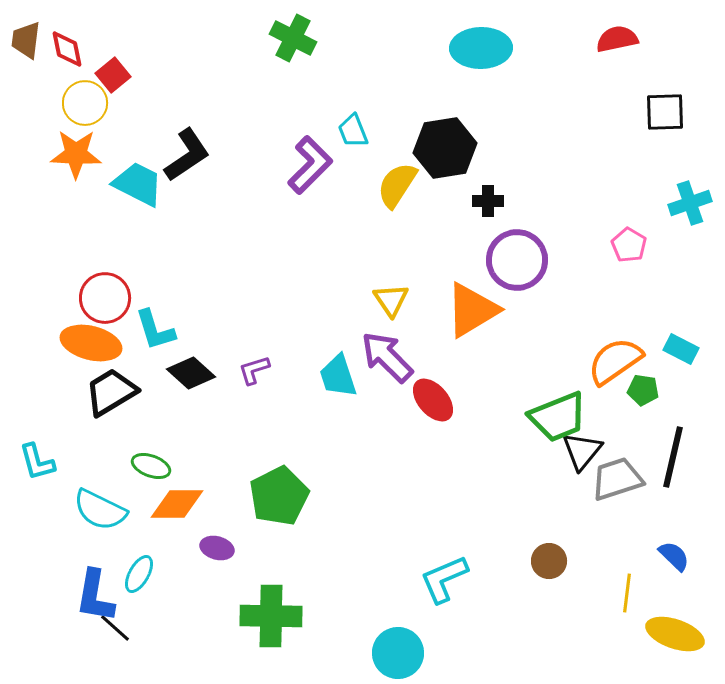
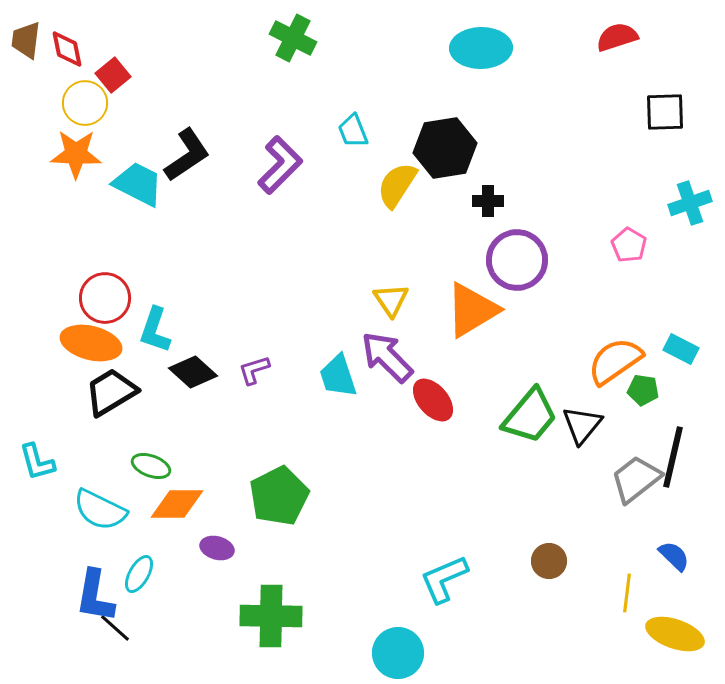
red semicircle at (617, 39): moved 2 px up; rotated 6 degrees counterclockwise
purple L-shape at (310, 165): moved 30 px left
cyan L-shape at (155, 330): rotated 36 degrees clockwise
black diamond at (191, 373): moved 2 px right, 1 px up
green trapezoid at (558, 417): moved 28 px left, 1 px up; rotated 28 degrees counterclockwise
black triangle at (582, 451): moved 26 px up
gray trapezoid at (617, 479): moved 19 px right; rotated 20 degrees counterclockwise
